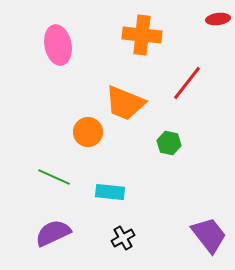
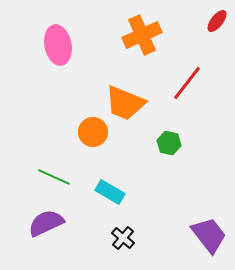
red ellipse: moved 1 px left, 2 px down; rotated 45 degrees counterclockwise
orange cross: rotated 30 degrees counterclockwise
orange circle: moved 5 px right
cyan rectangle: rotated 24 degrees clockwise
purple semicircle: moved 7 px left, 10 px up
black cross: rotated 20 degrees counterclockwise
